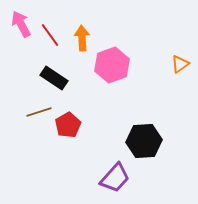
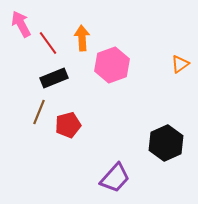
red line: moved 2 px left, 8 px down
black rectangle: rotated 56 degrees counterclockwise
brown line: rotated 50 degrees counterclockwise
red pentagon: rotated 15 degrees clockwise
black hexagon: moved 22 px right, 2 px down; rotated 20 degrees counterclockwise
